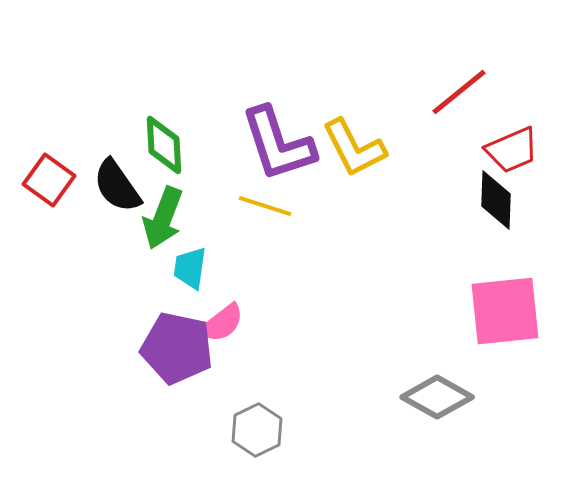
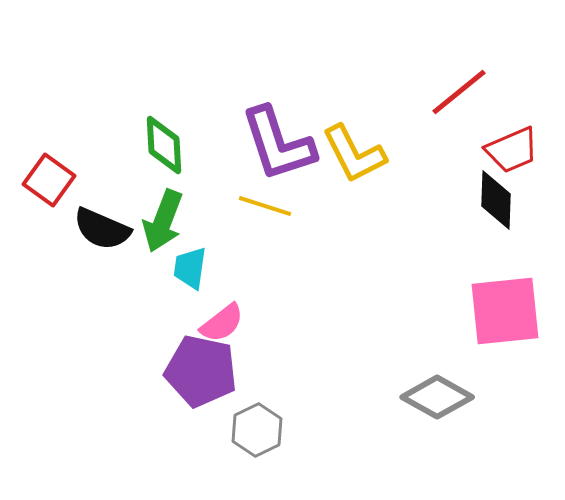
yellow L-shape: moved 6 px down
black semicircle: moved 15 px left, 43 px down; rotated 32 degrees counterclockwise
green arrow: moved 3 px down
purple pentagon: moved 24 px right, 23 px down
